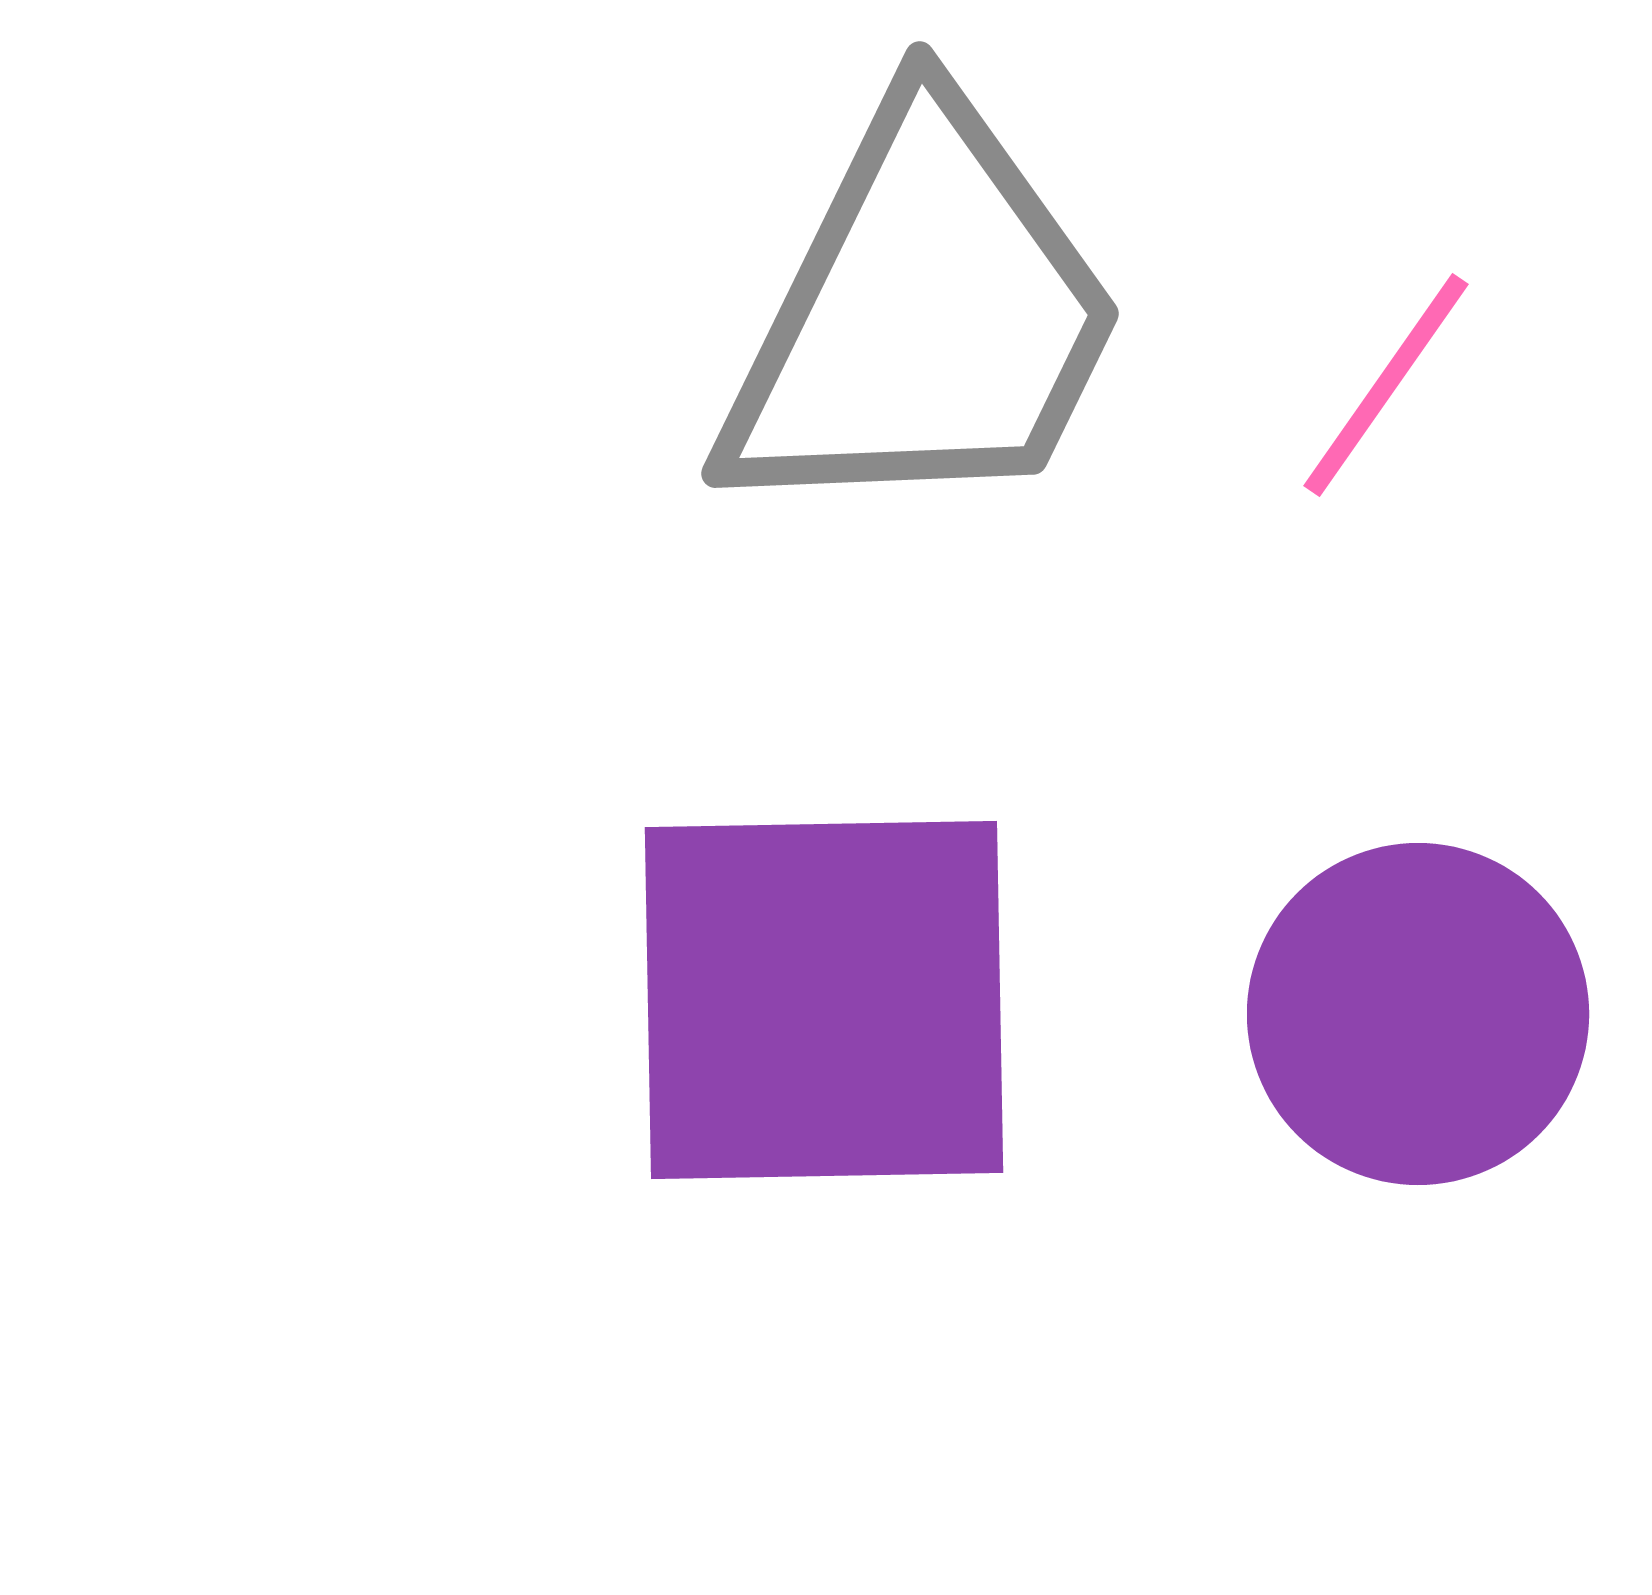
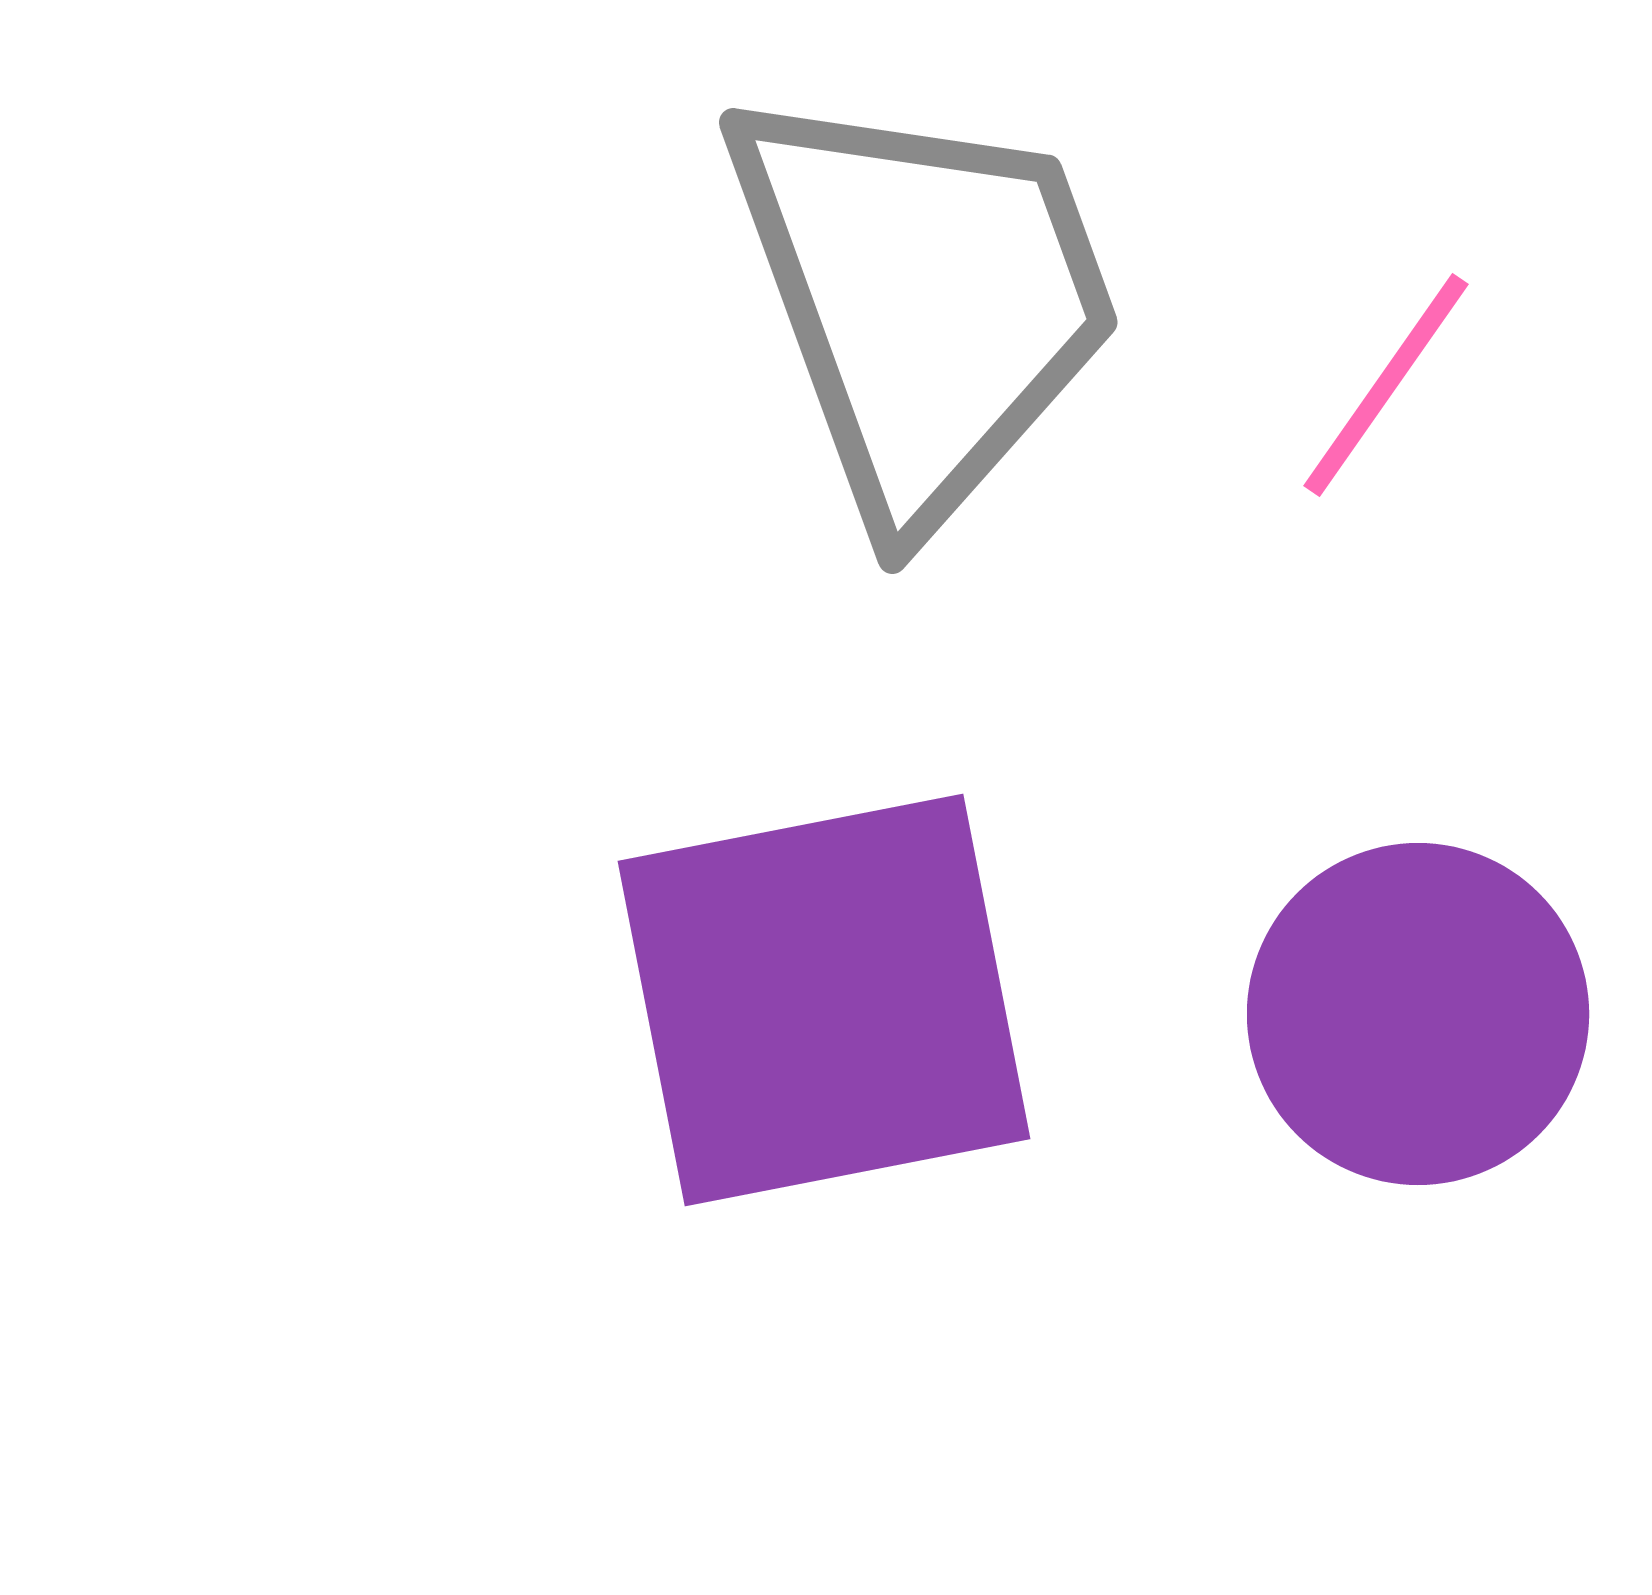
gray trapezoid: moved 15 px up; rotated 46 degrees counterclockwise
purple square: rotated 10 degrees counterclockwise
